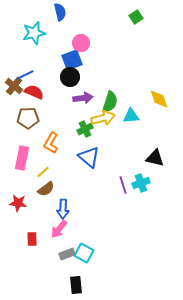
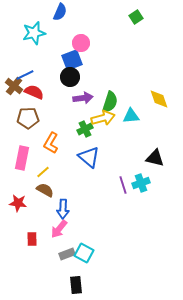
blue semicircle: rotated 36 degrees clockwise
brown semicircle: moved 1 px left, 1 px down; rotated 114 degrees counterclockwise
